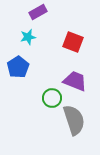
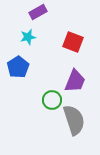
purple trapezoid: rotated 90 degrees clockwise
green circle: moved 2 px down
